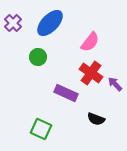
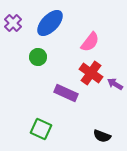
purple arrow: rotated 14 degrees counterclockwise
black semicircle: moved 6 px right, 17 px down
